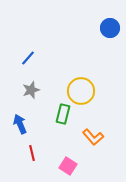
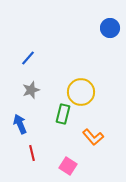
yellow circle: moved 1 px down
